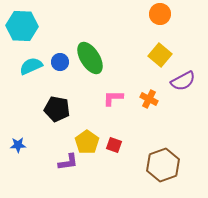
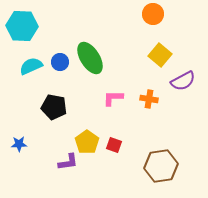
orange circle: moved 7 px left
orange cross: rotated 18 degrees counterclockwise
black pentagon: moved 3 px left, 2 px up
blue star: moved 1 px right, 1 px up
brown hexagon: moved 2 px left, 1 px down; rotated 12 degrees clockwise
